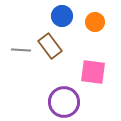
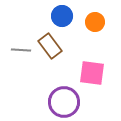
pink square: moved 1 px left, 1 px down
